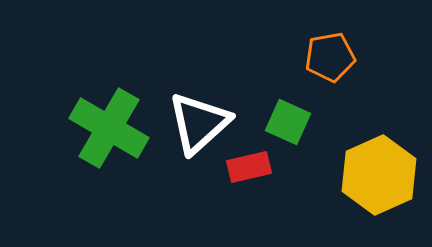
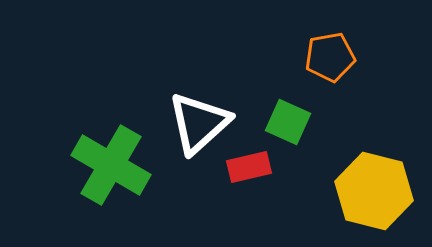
green cross: moved 2 px right, 37 px down
yellow hexagon: moved 5 px left, 16 px down; rotated 22 degrees counterclockwise
